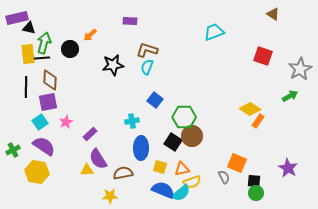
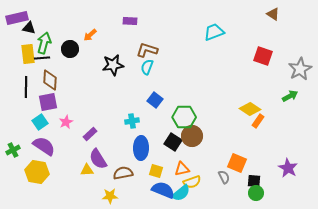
yellow square at (160, 167): moved 4 px left, 4 px down
